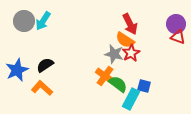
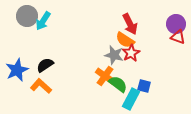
gray circle: moved 3 px right, 5 px up
gray star: moved 1 px down
orange L-shape: moved 1 px left, 2 px up
